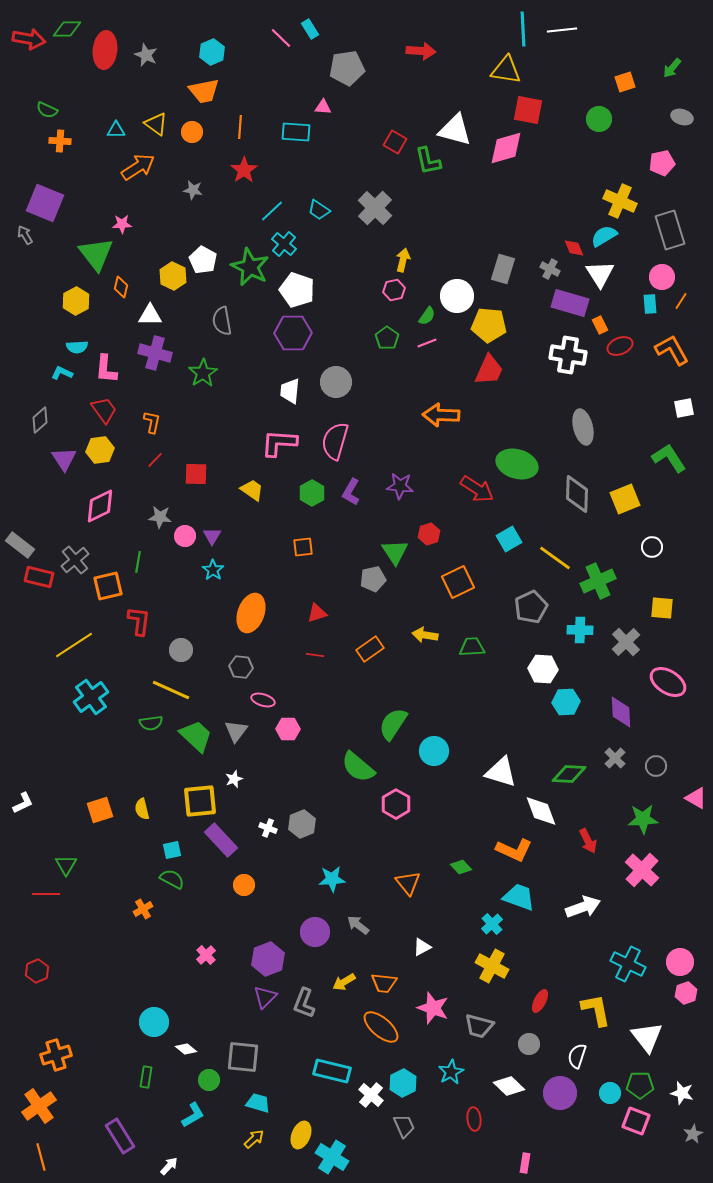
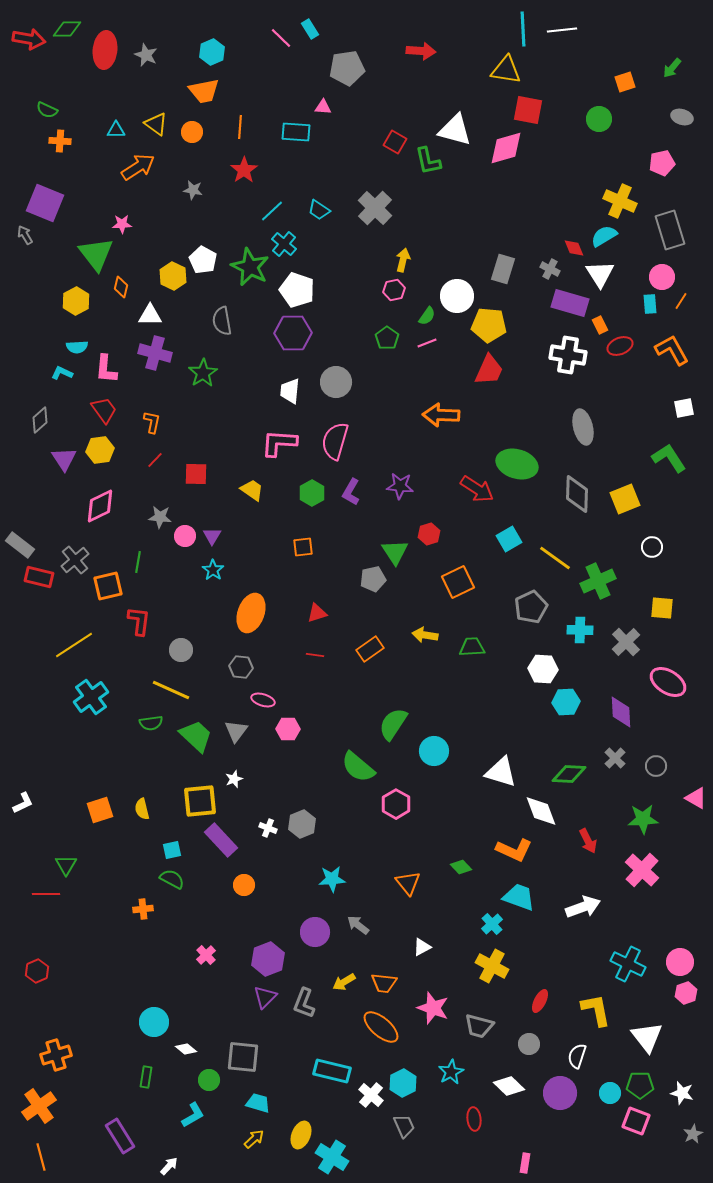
orange cross at (143, 909): rotated 24 degrees clockwise
